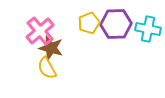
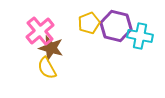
purple hexagon: moved 2 px down; rotated 16 degrees clockwise
cyan cross: moved 8 px left, 7 px down
